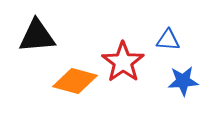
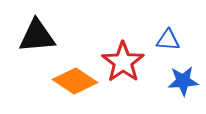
orange diamond: rotated 18 degrees clockwise
